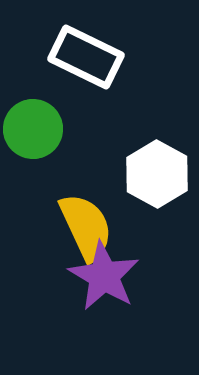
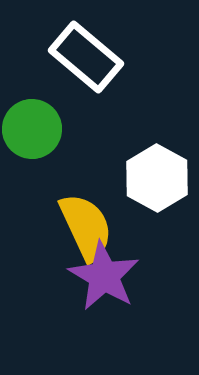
white rectangle: rotated 14 degrees clockwise
green circle: moved 1 px left
white hexagon: moved 4 px down
